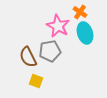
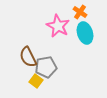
gray pentagon: moved 4 px left, 16 px down
yellow square: rotated 16 degrees clockwise
